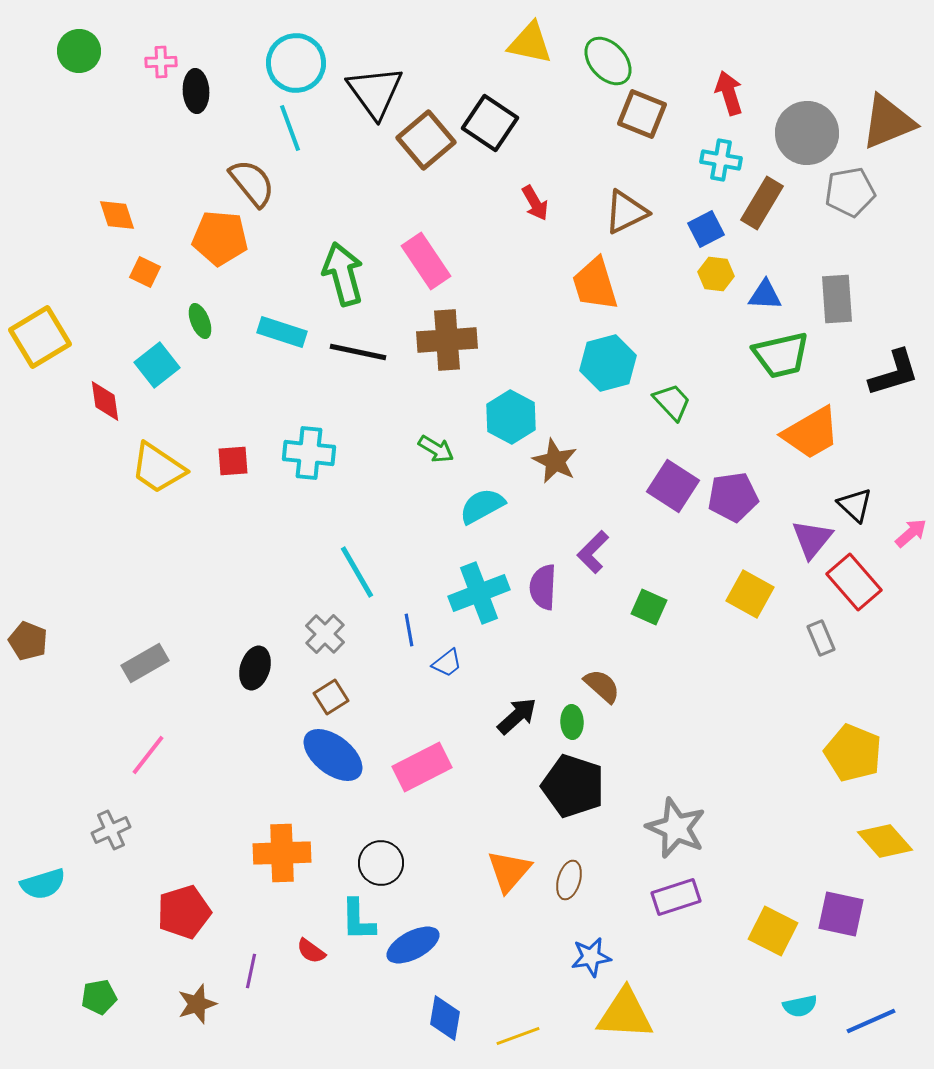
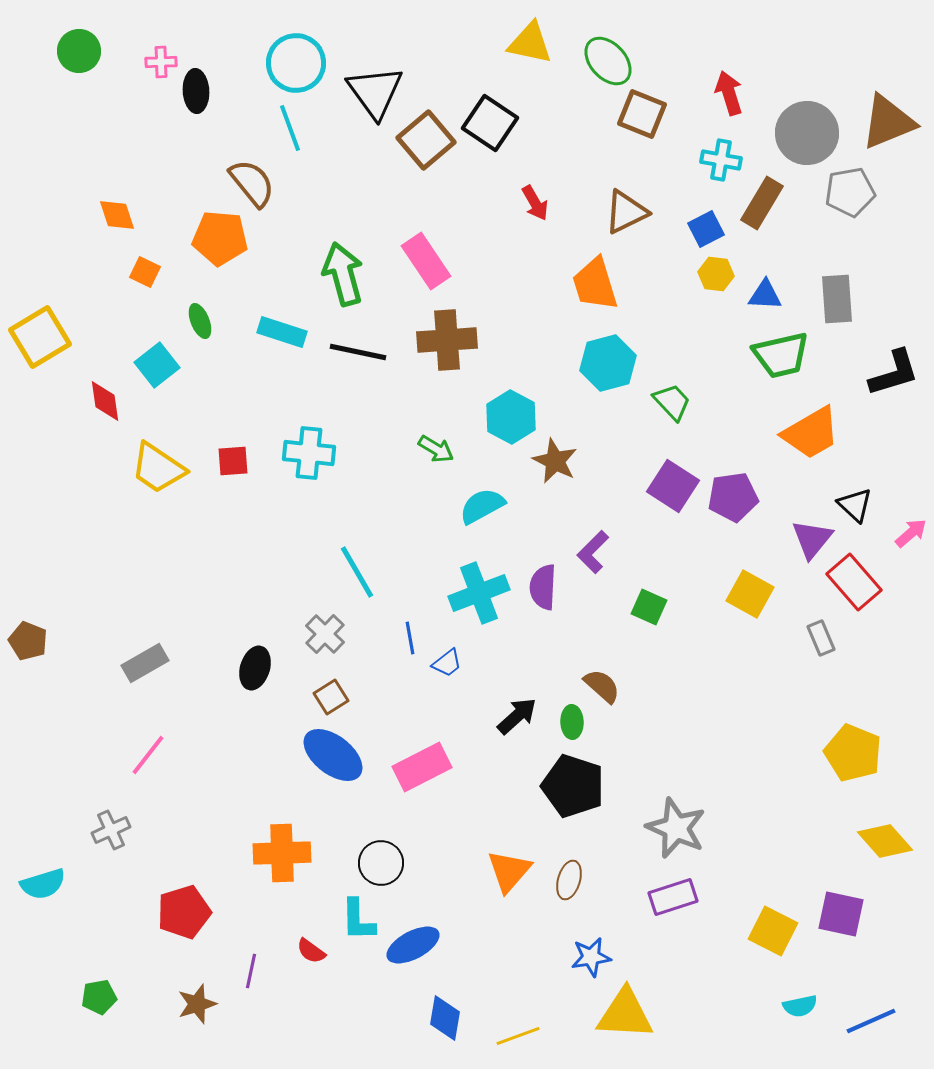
blue line at (409, 630): moved 1 px right, 8 px down
purple rectangle at (676, 897): moved 3 px left
